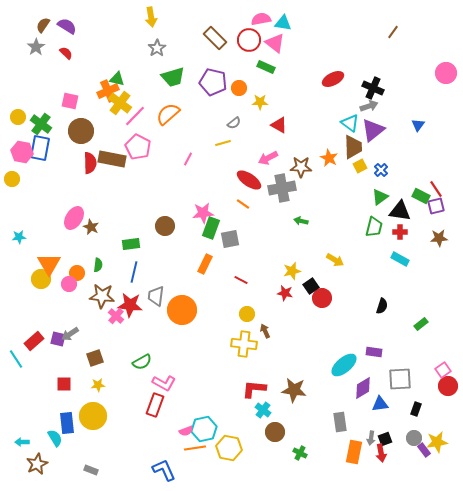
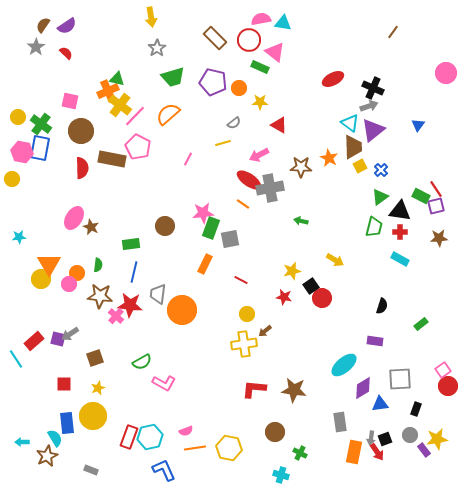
purple semicircle at (67, 26): rotated 114 degrees clockwise
pink triangle at (275, 43): moved 9 px down
green rectangle at (266, 67): moved 6 px left
yellow cross at (120, 103): moved 2 px down
pink arrow at (268, 158): moved 9 px left, 3 px up
red semicircle at (90, 163): moved 8 px left, 5 px down
gray cross at (282, 188): moved 12 px left
red star at (285, 293): moved 1 px left, 4 px down
brown star at (102, 296): moved 2 px left
gray trapezoid at (156, 296): moved 2 px right, 2 px up
brown arrow at (265, 331): rotated 104 degrees counterclockwise
yellow cross at (244, 344): rotated 15 degrees counterclockwise
purple rectangle at (374, 352): moved 1 px right, 11 px up
yellow star at (98, 385): moved 3 px down; rotated 16 degrees counterclockwise
red rectangle at (155, 405): moved 26 px left, 32 px down
cyan cross at (263, 410): moved 18 px right, 65 px down; rotated 21 degrees counterclockwise
cyan hexagon at (204, 429): moved 54 px left, 8 px down
gray circle at (414, 438): moved 4 px left, 3 px up
yellow star at (437, 442): moved 3 px up
red arrow at (381, 453): moved 4 px left, 1 px up; rotated 24 degrees counterclockwise
brown star at (37, 464): moved 10 px right, 8 px up
